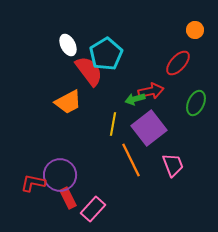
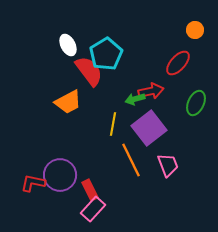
pink trapezoid: moved 5 px left
red rectangle: moved 22 px right, 8 px up
